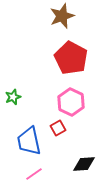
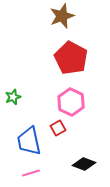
black diamond: rotated 25 degrees clockwise
pink line: moved 3 px left, 1 px up; rotated 18 degrees clockwise
